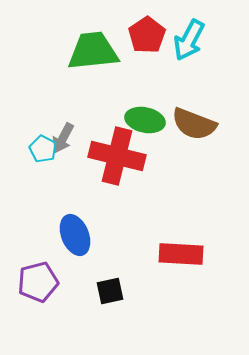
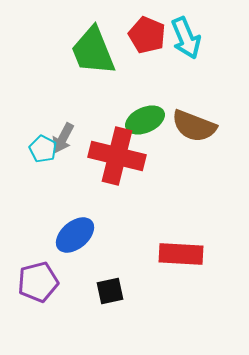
red pentagon: rotated 15 degrees counterclockwise
cyan arrow: moved 3 px left, 2 px up; rotated 51 degrees counterclockwise
green trapezoid: rotated 106 degrees counterclockwise
green ellipse: rotated 36 degrees counterclockwise
brown semicircle: moved 2 px down
blue ellipse: rotated 72 degrees clockwise
